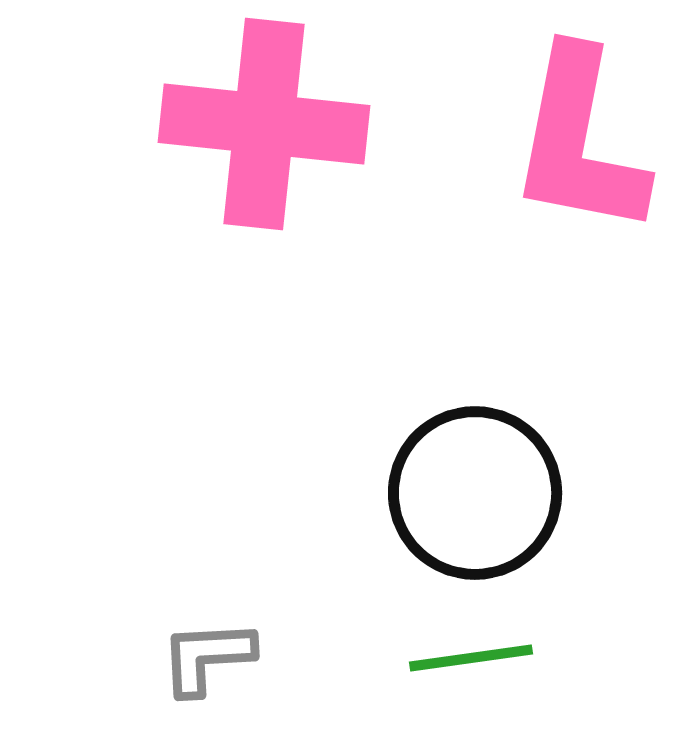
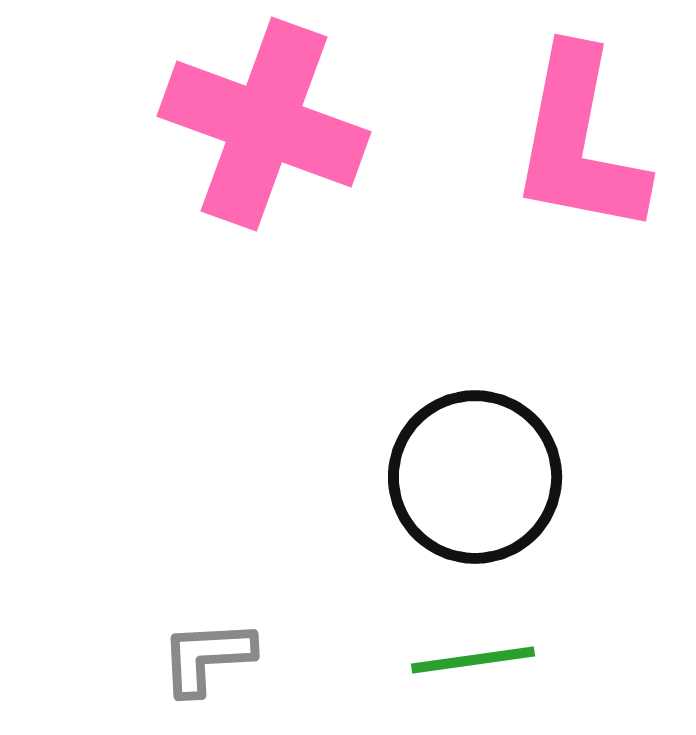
pink cross: rotated 14 degrees clockwise
black circle: moved 16 px up
green line: moved 2 px right, 2 px down
